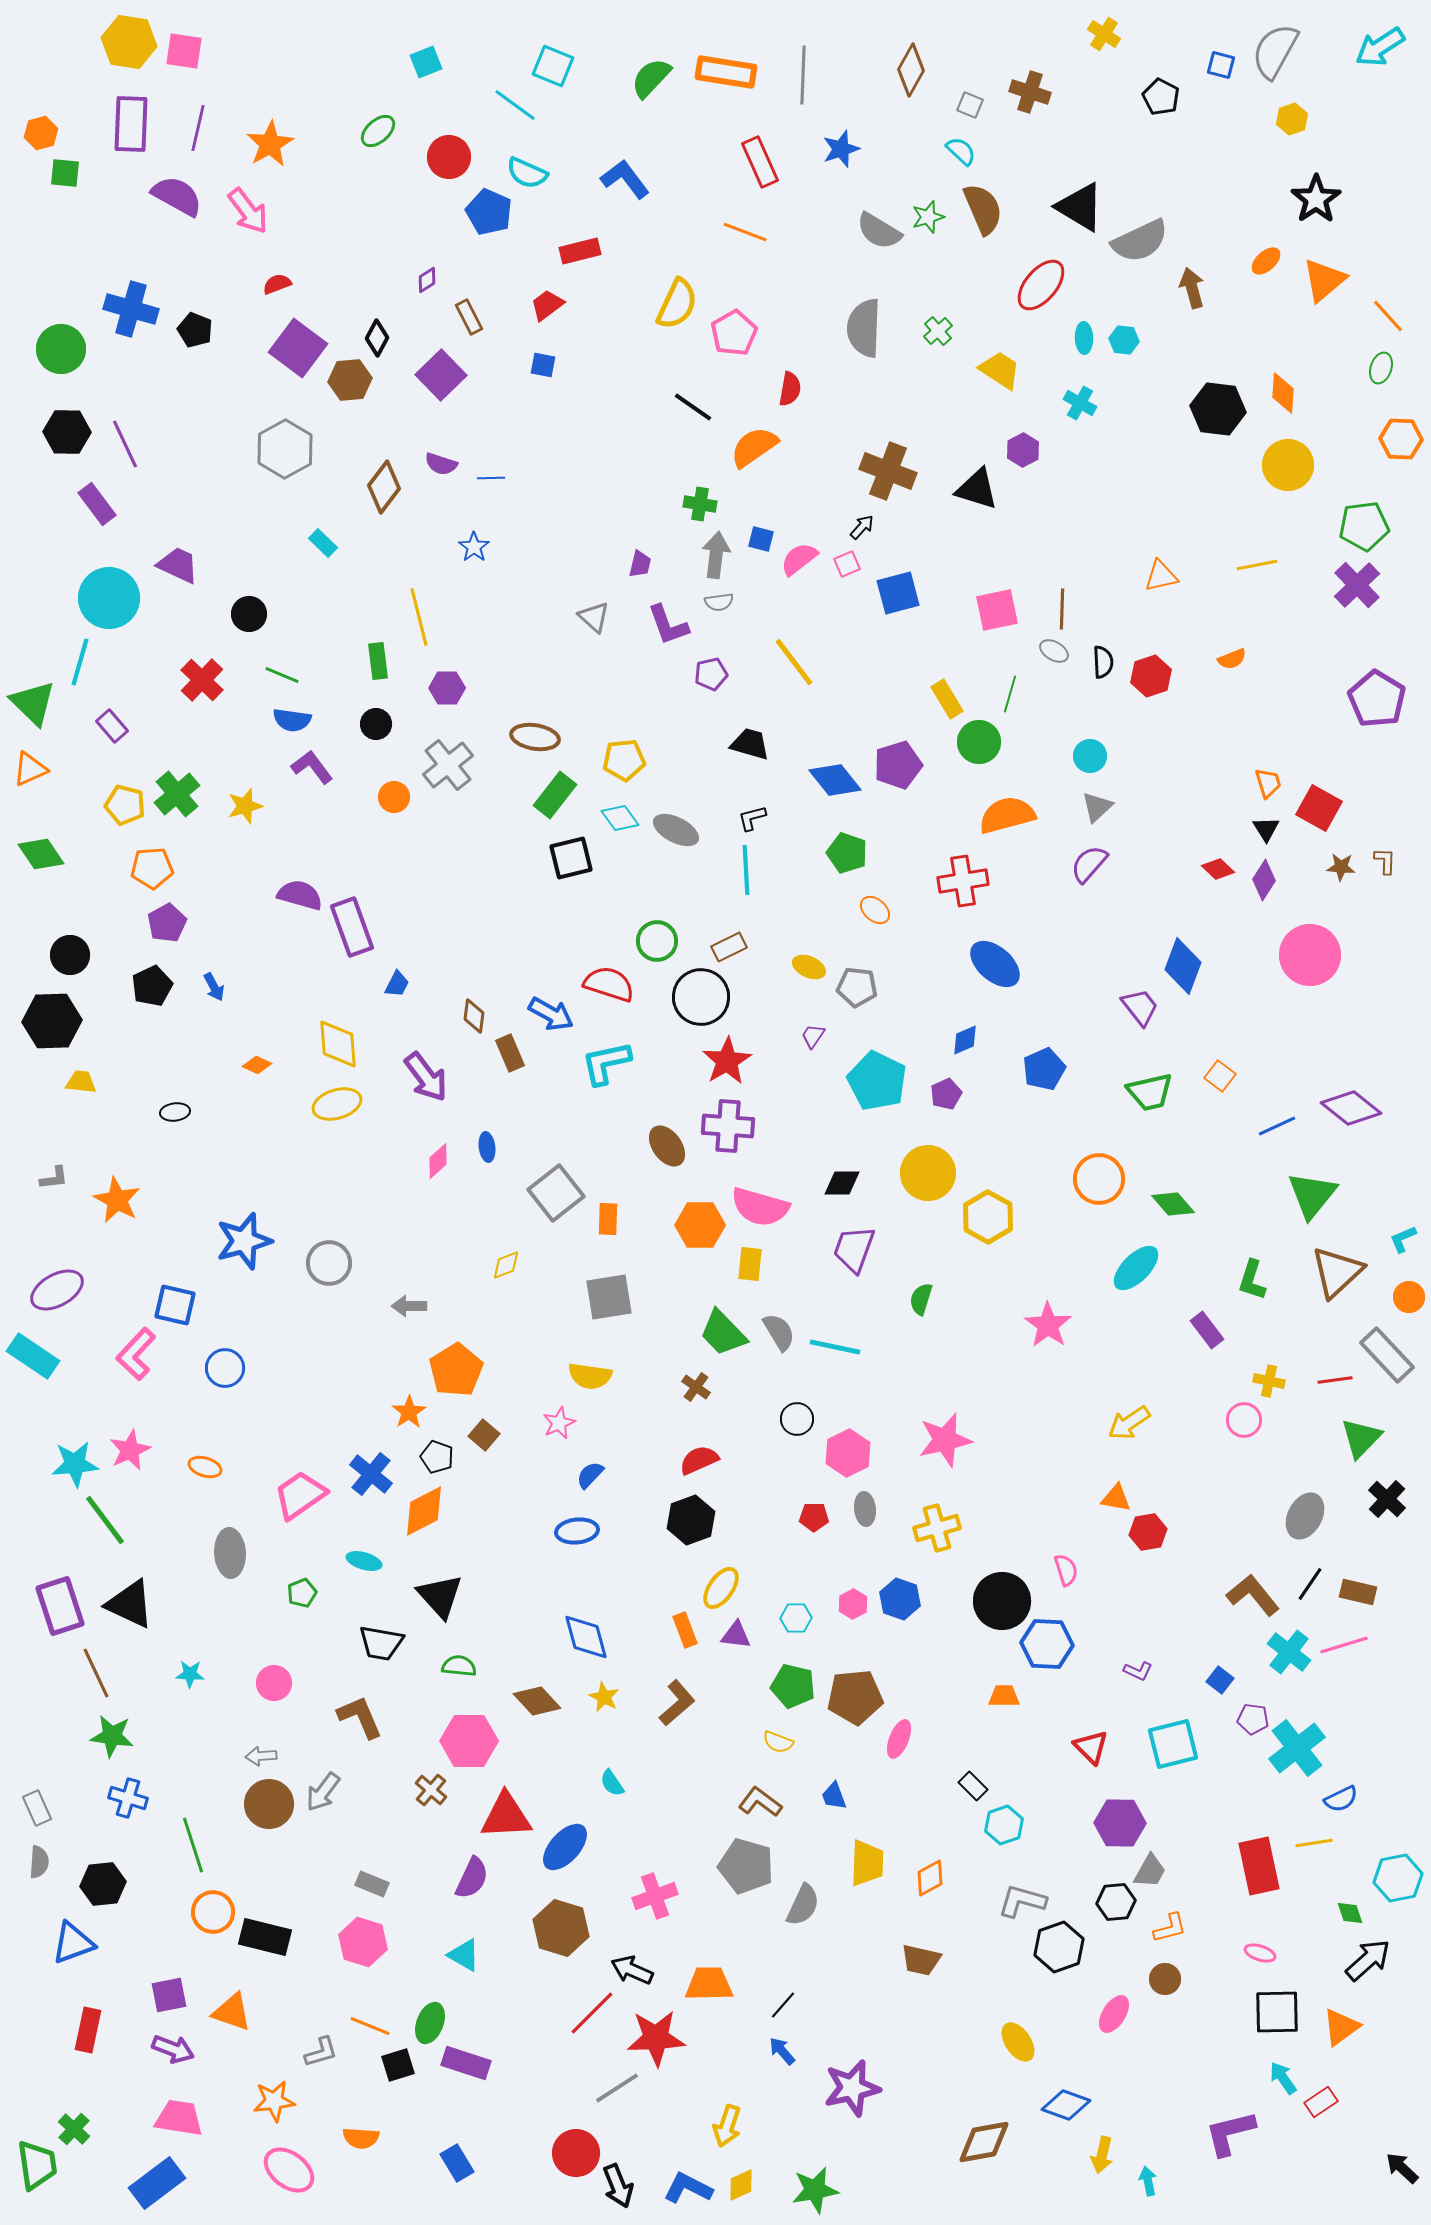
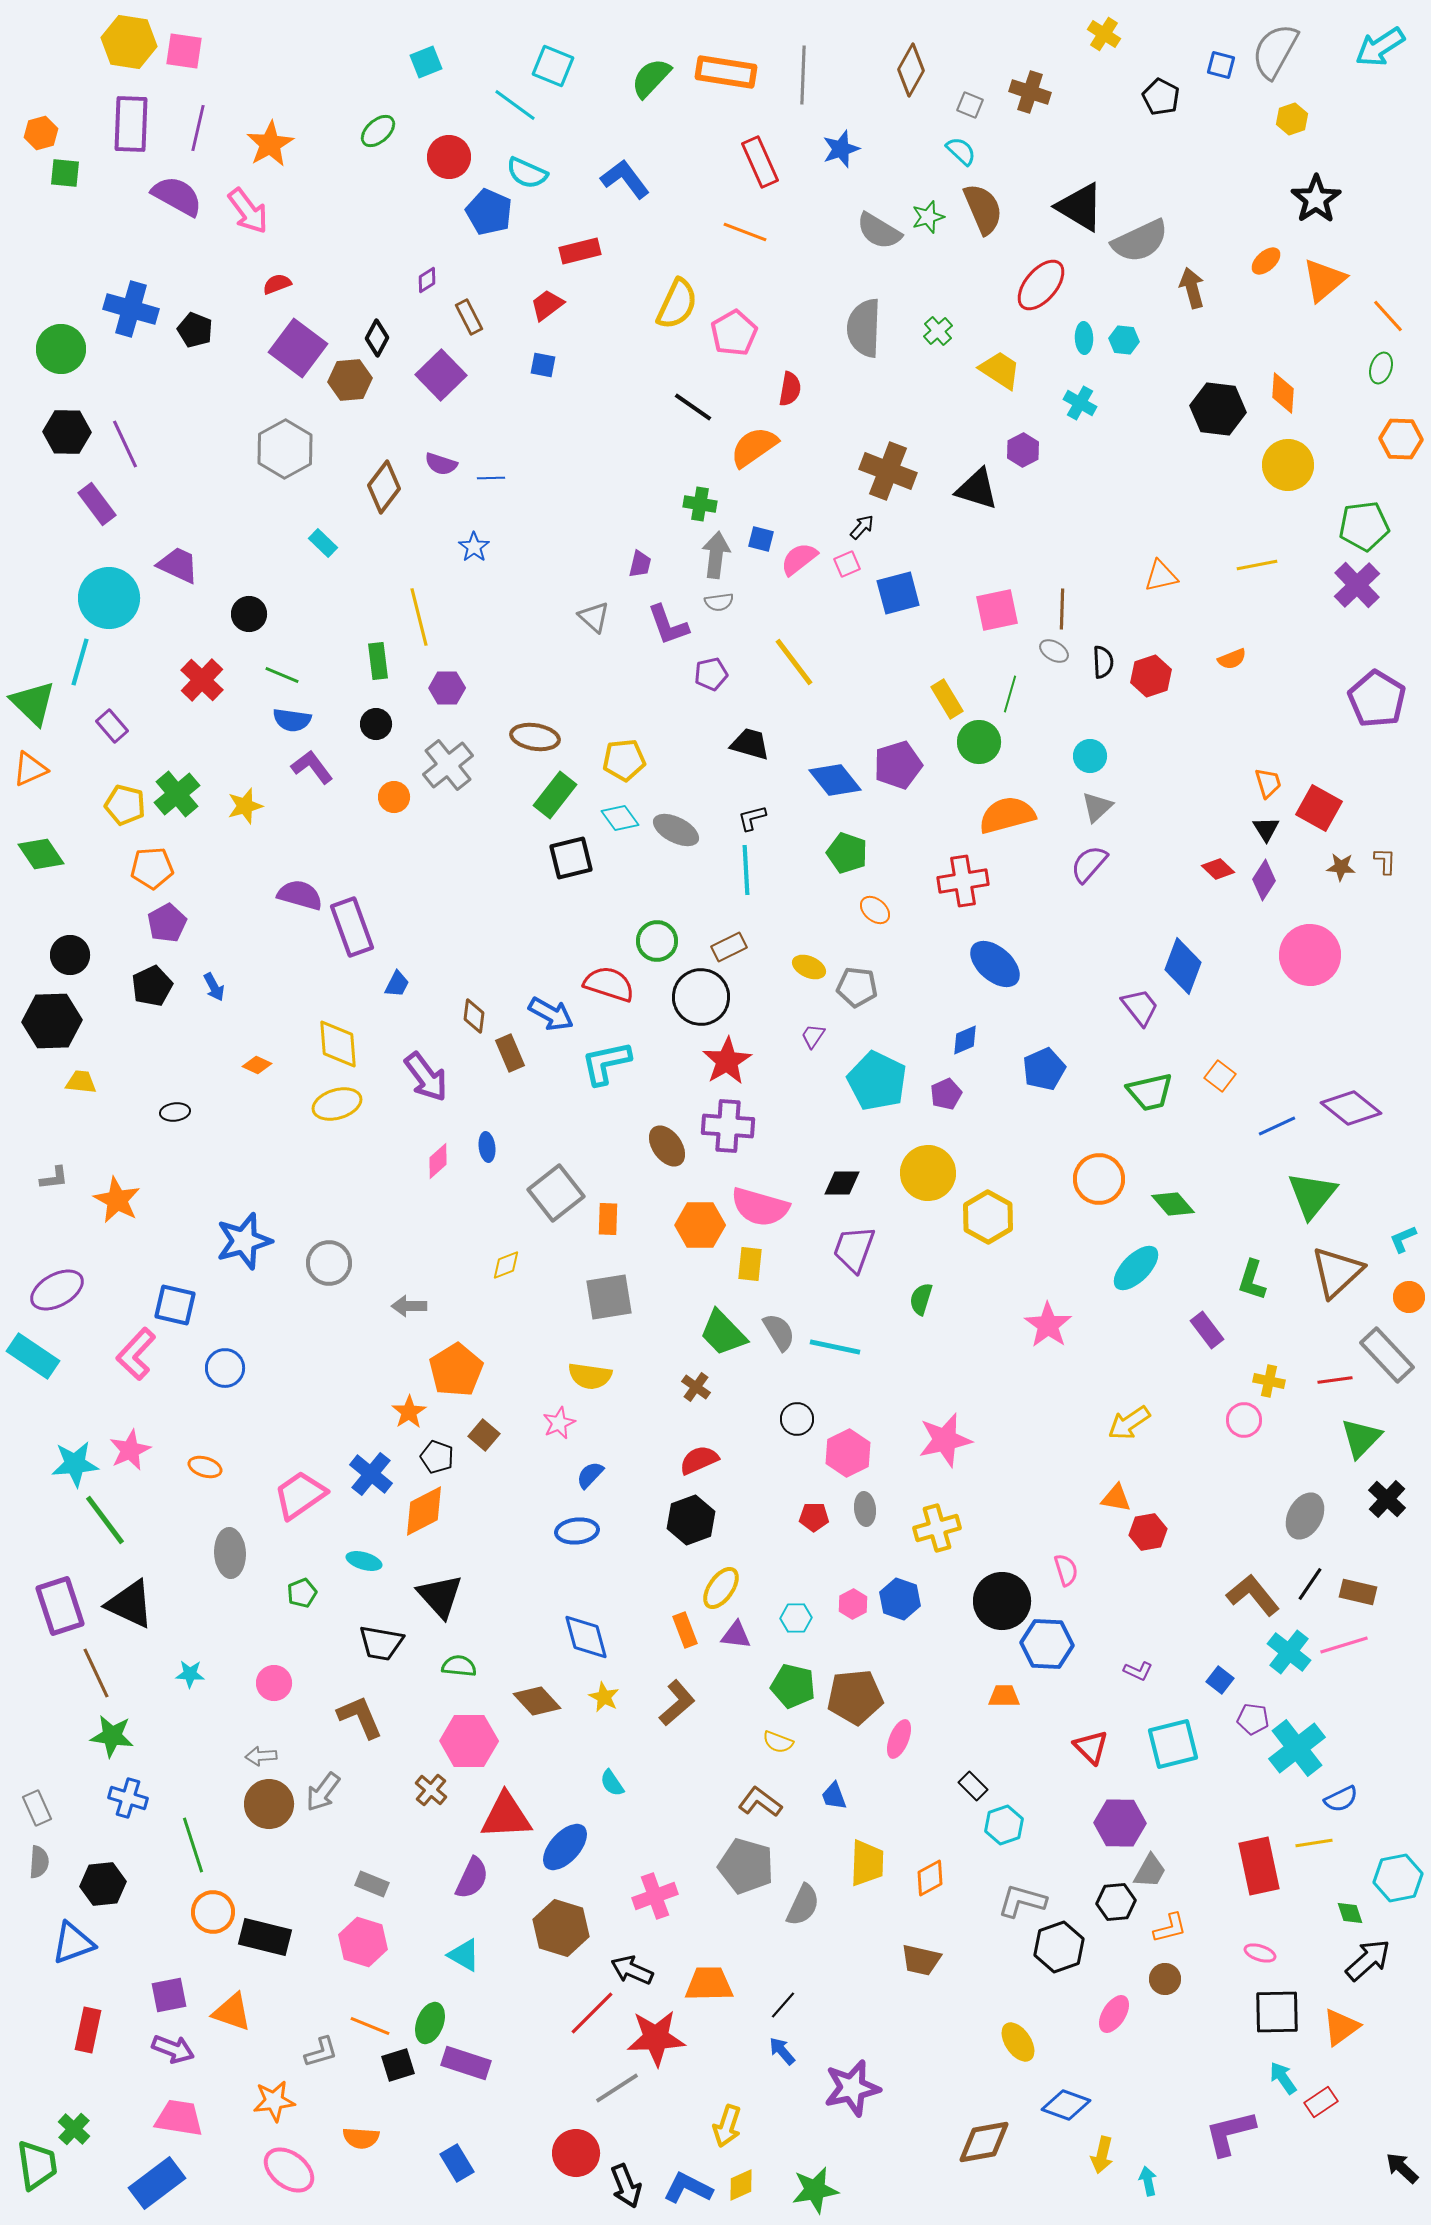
black arrow at (618, 2186): moved 8 px right
